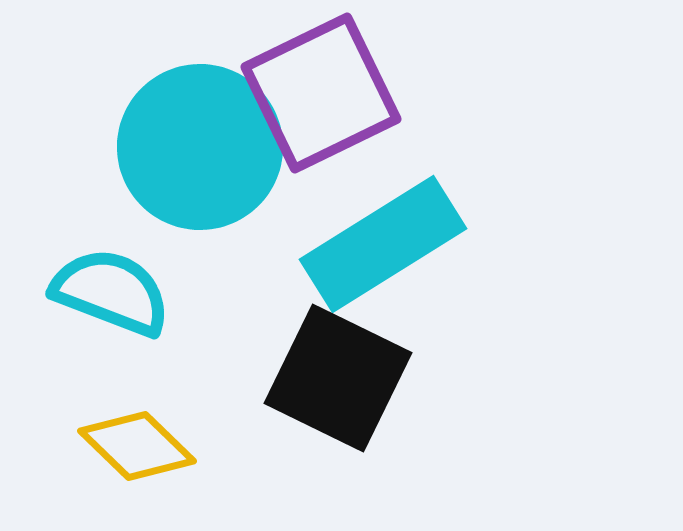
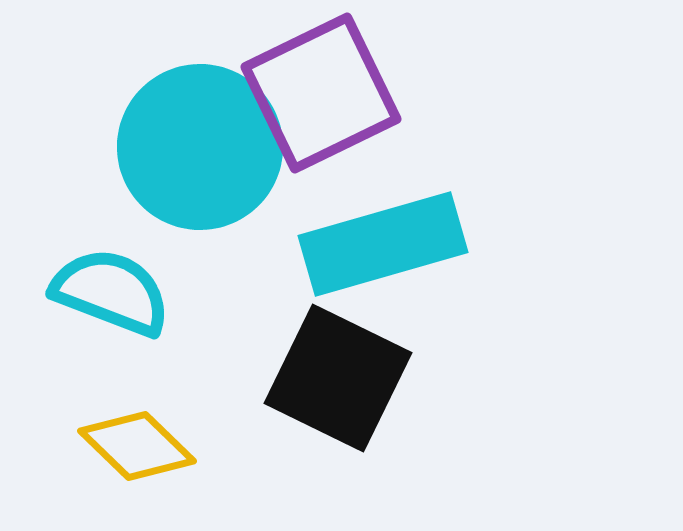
cyan rectangle: rotated 16 degrees clockwise
